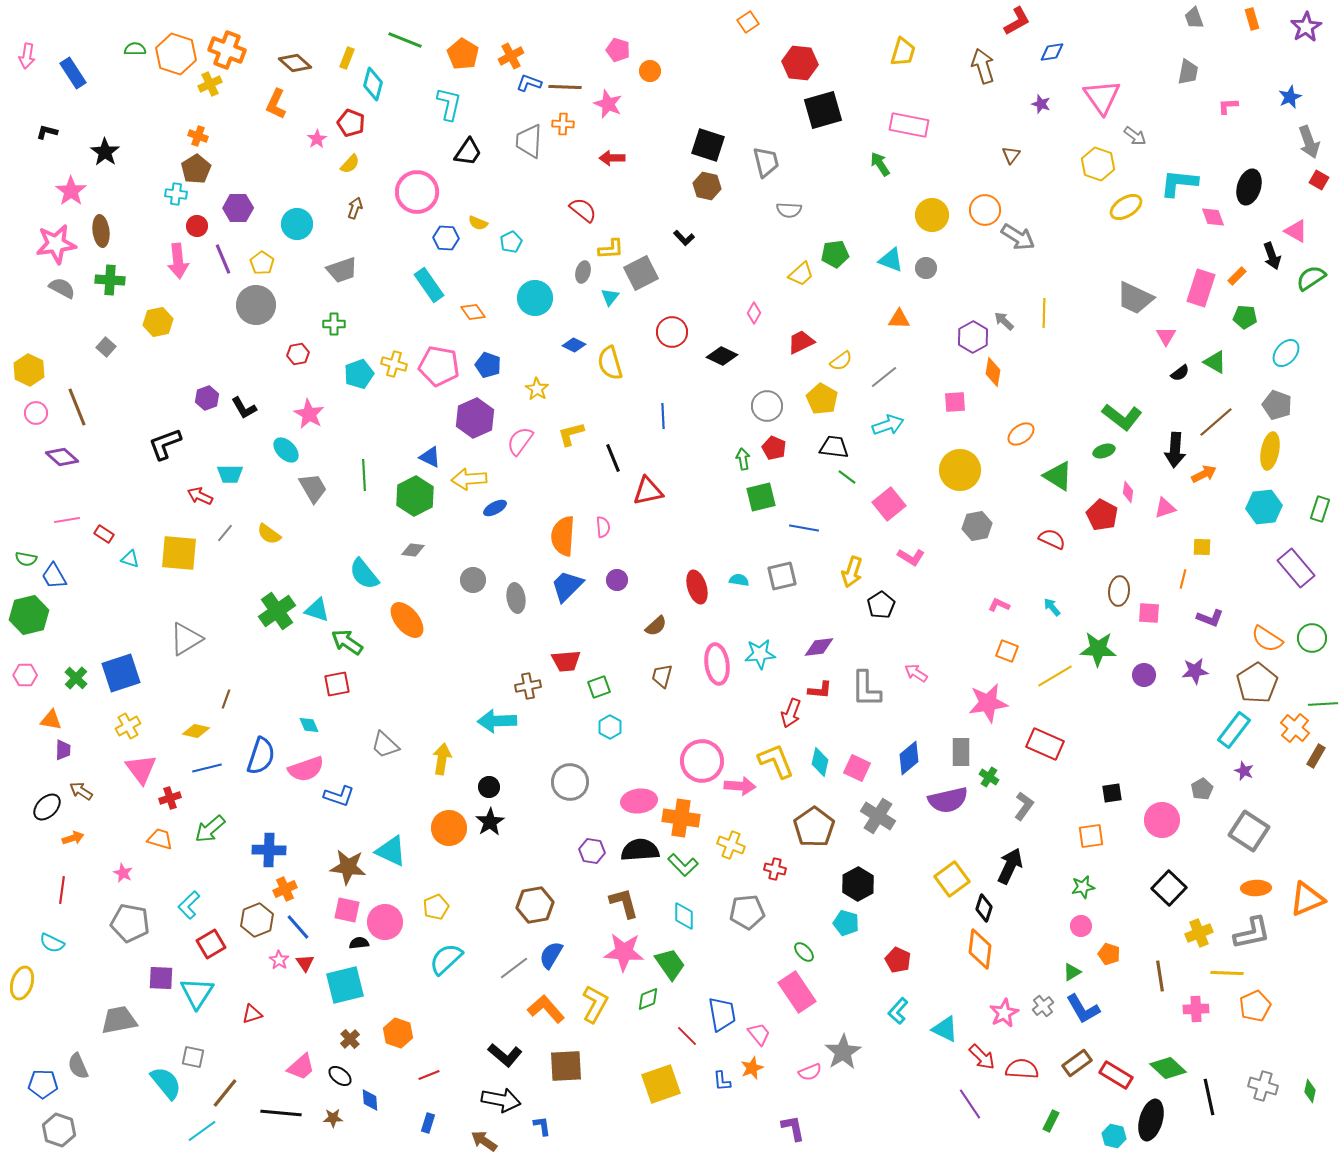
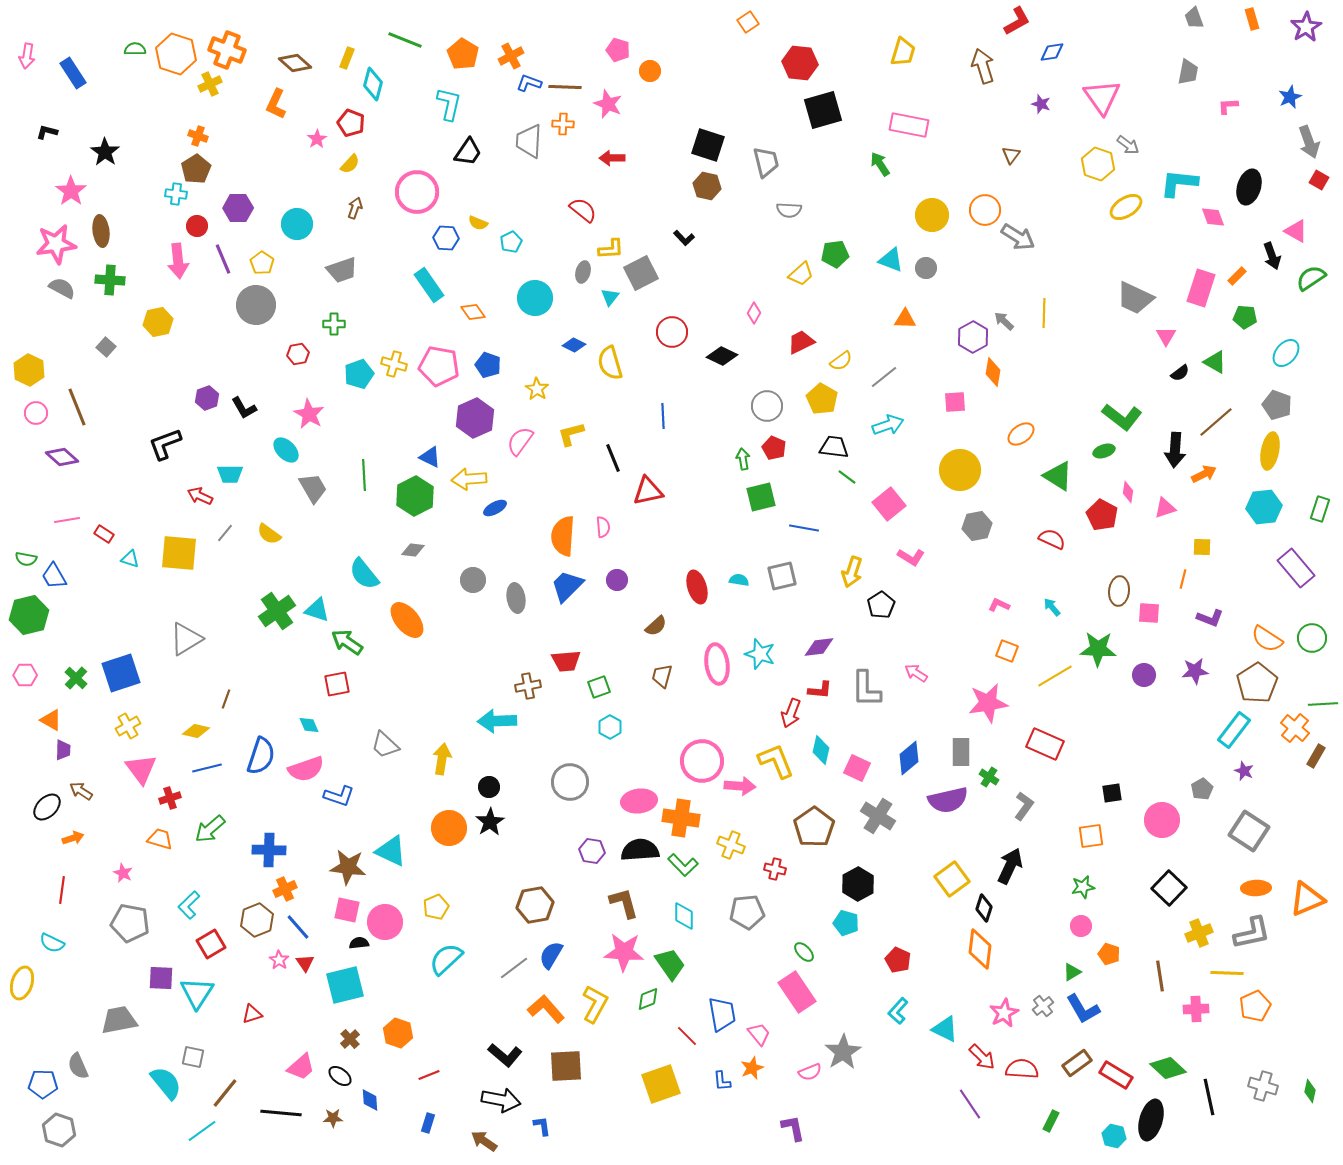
gray arrow at (1135, 136): moved 7 px left, 9 px down
orange triangle at (899, 319): moved 6 px right
cyan star at (760, 654): rotated 24 degrees clockwise
orange triangle at (51, 720): rotated 20 degrees clockwise
cyan diamond at (820, 762): moved 1 px right, 12 px up
